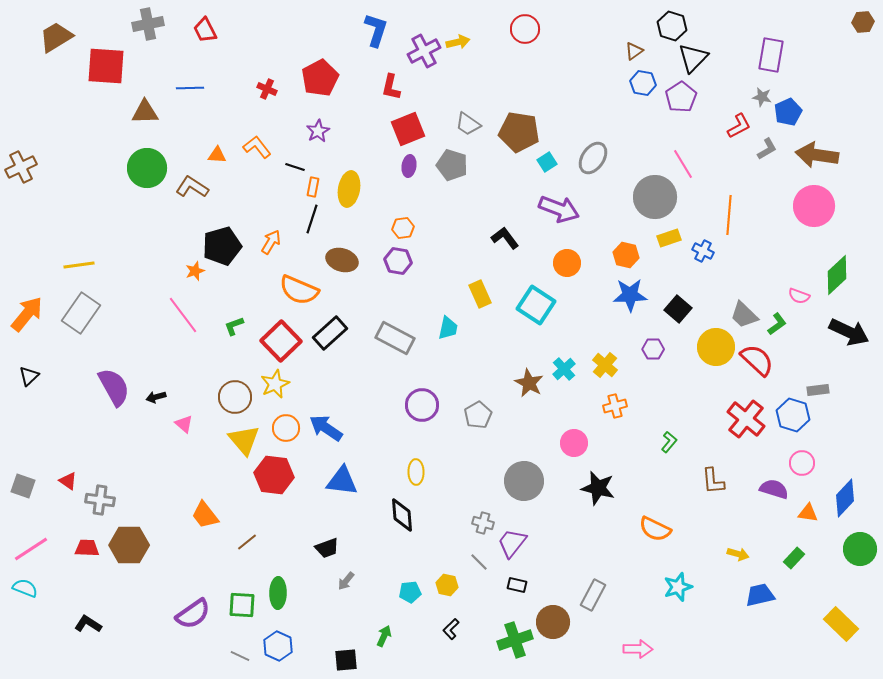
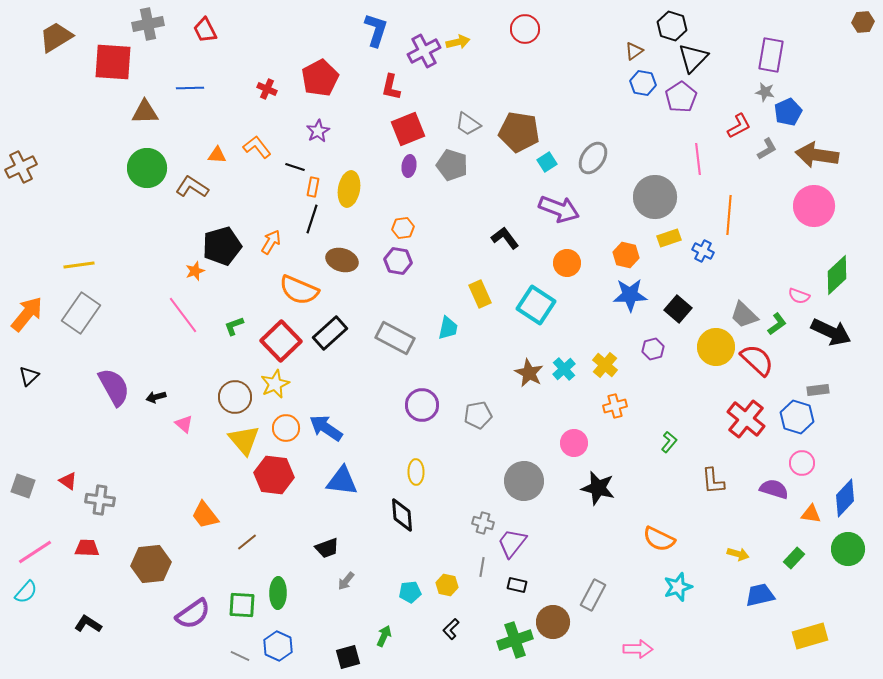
red square at (106, 66): moved 7 px right, 4 px up
gray star at (762, 97): moved 3 px right, 5 px up
pink line at (683, 164): moved 15 px right, 5 px up; rotated 24 degrees clockwise
black arrow at (849, 332): moved 18 px left
purple hexagon at (653, 349): rotated 15 degrees counterclockwise
brown star at (529, 383): moved 10 px up
gray pentagon at (478, 415): rotated 20 degrees clockwise
blue hexagon at (793, 415): moved 4 px right, 2 px down
orange triangle at (808, 513): moved 3 px right, 1 px down
orange semicircle at (655, 529): moved 4 px right, 10 px down
brown hexagon at (129, 545): moved 22 px right, 19 px down; rotated 6 degrees counterclockwise
pink line at (31, 549): moved 4 px right, 3 px down
green circle at (860, 549): moved 12 px left
gray line at (479, 562): moved 3 px right, 5 px down; rotated 54 degrees clockwise
cyan semicircle at (25, 588): moved 1 px right, 4 px down; rotated 110 degrees clockwise
yellow rectangle at (841, 624): moved 31 px left, 12 px down; rotated 60 degrees counterclockwise
black square at (346, 660): moved 2 px right, 3 px up; rotated 10 degrees counterclockwise
